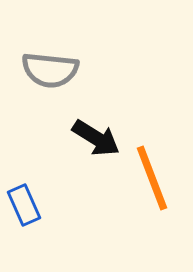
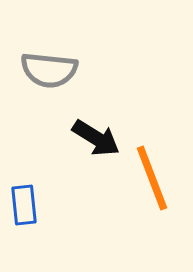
gray semicircle: moved 1 px left
blue rectangle: rotated 18 degrees clockwise
